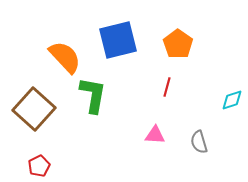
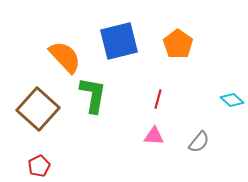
blue square: moved 1 px right, 1 px down
red line: moved 9 px left, 12 px down
cyan diamond: rotated 60 degrees clockwise
brown square: moved 4 px right
pink triangle: moved 1 px left, 1 px down
gray semicircle: rotated 125 degrees counterclockwise
